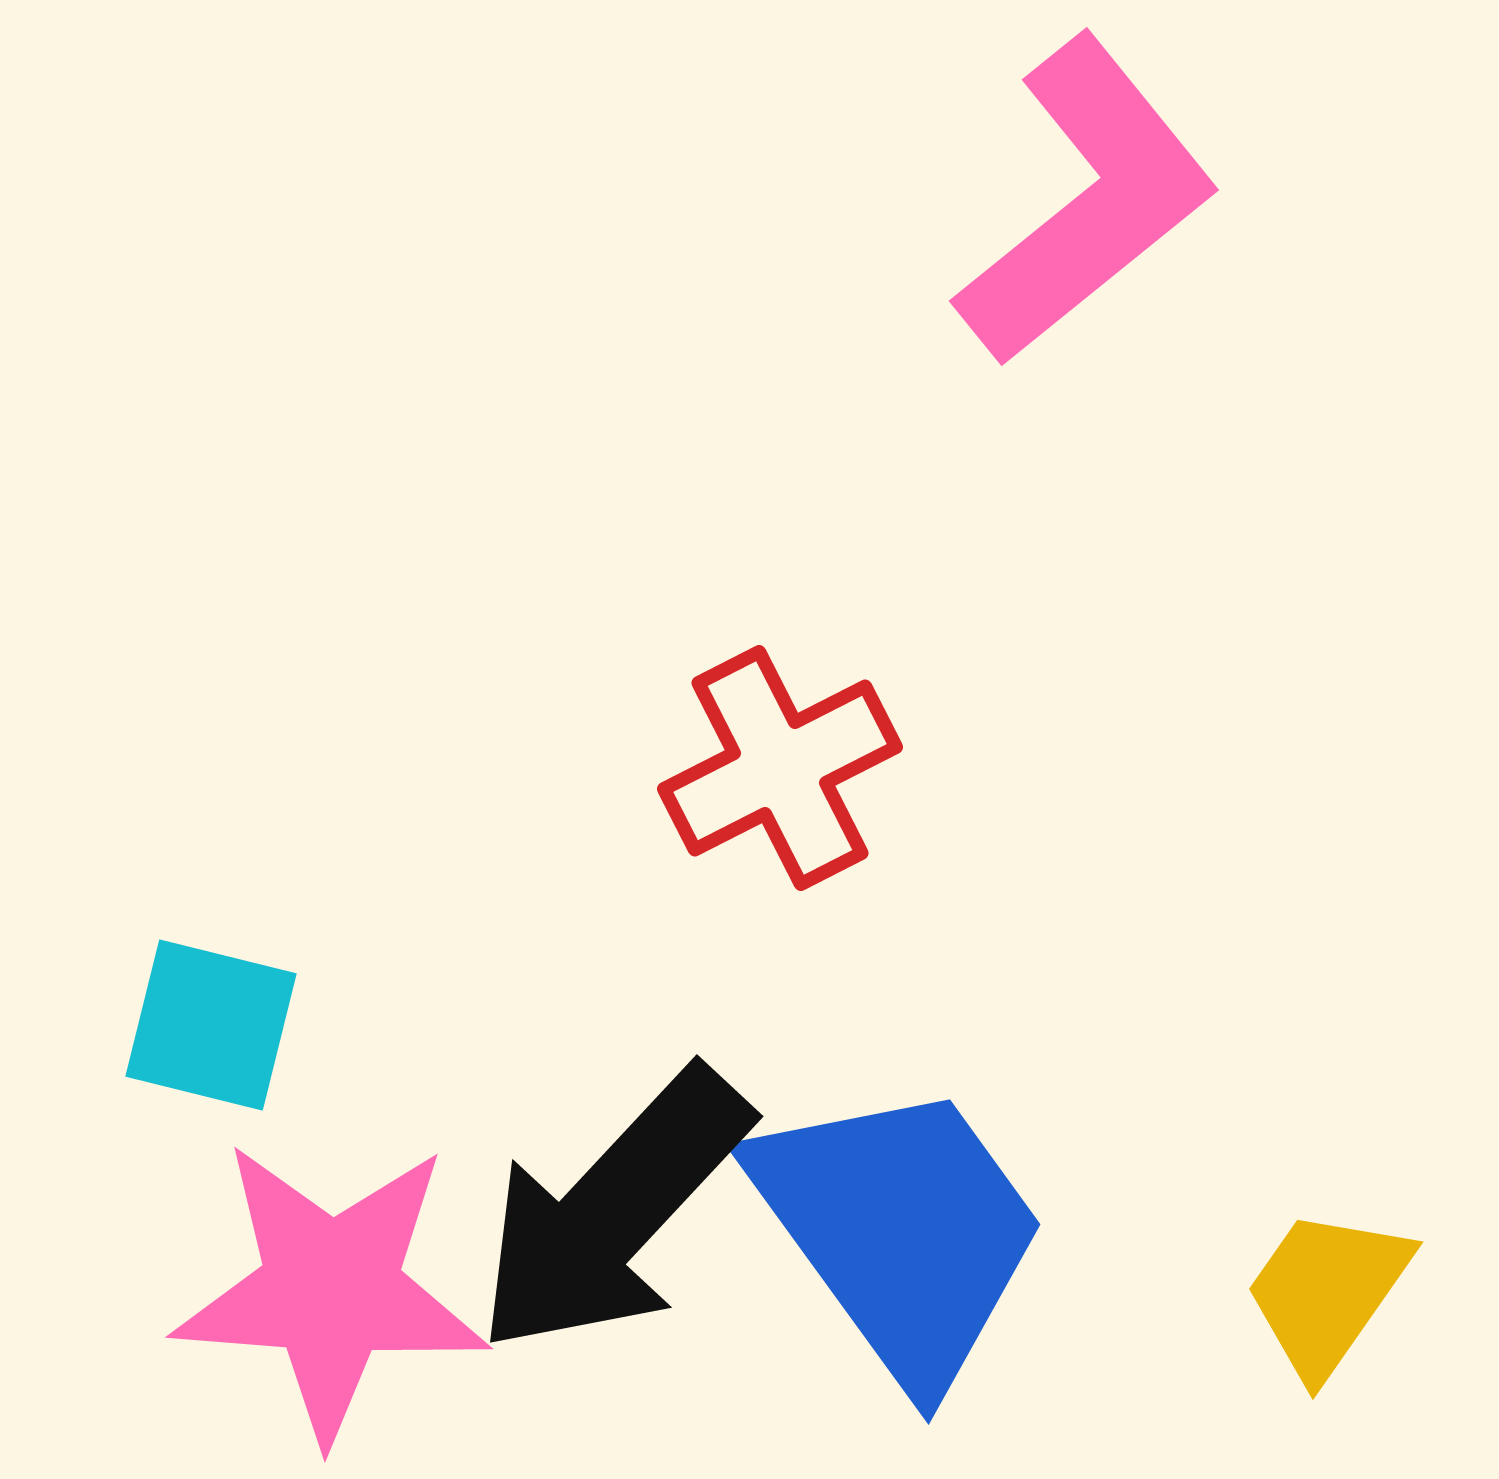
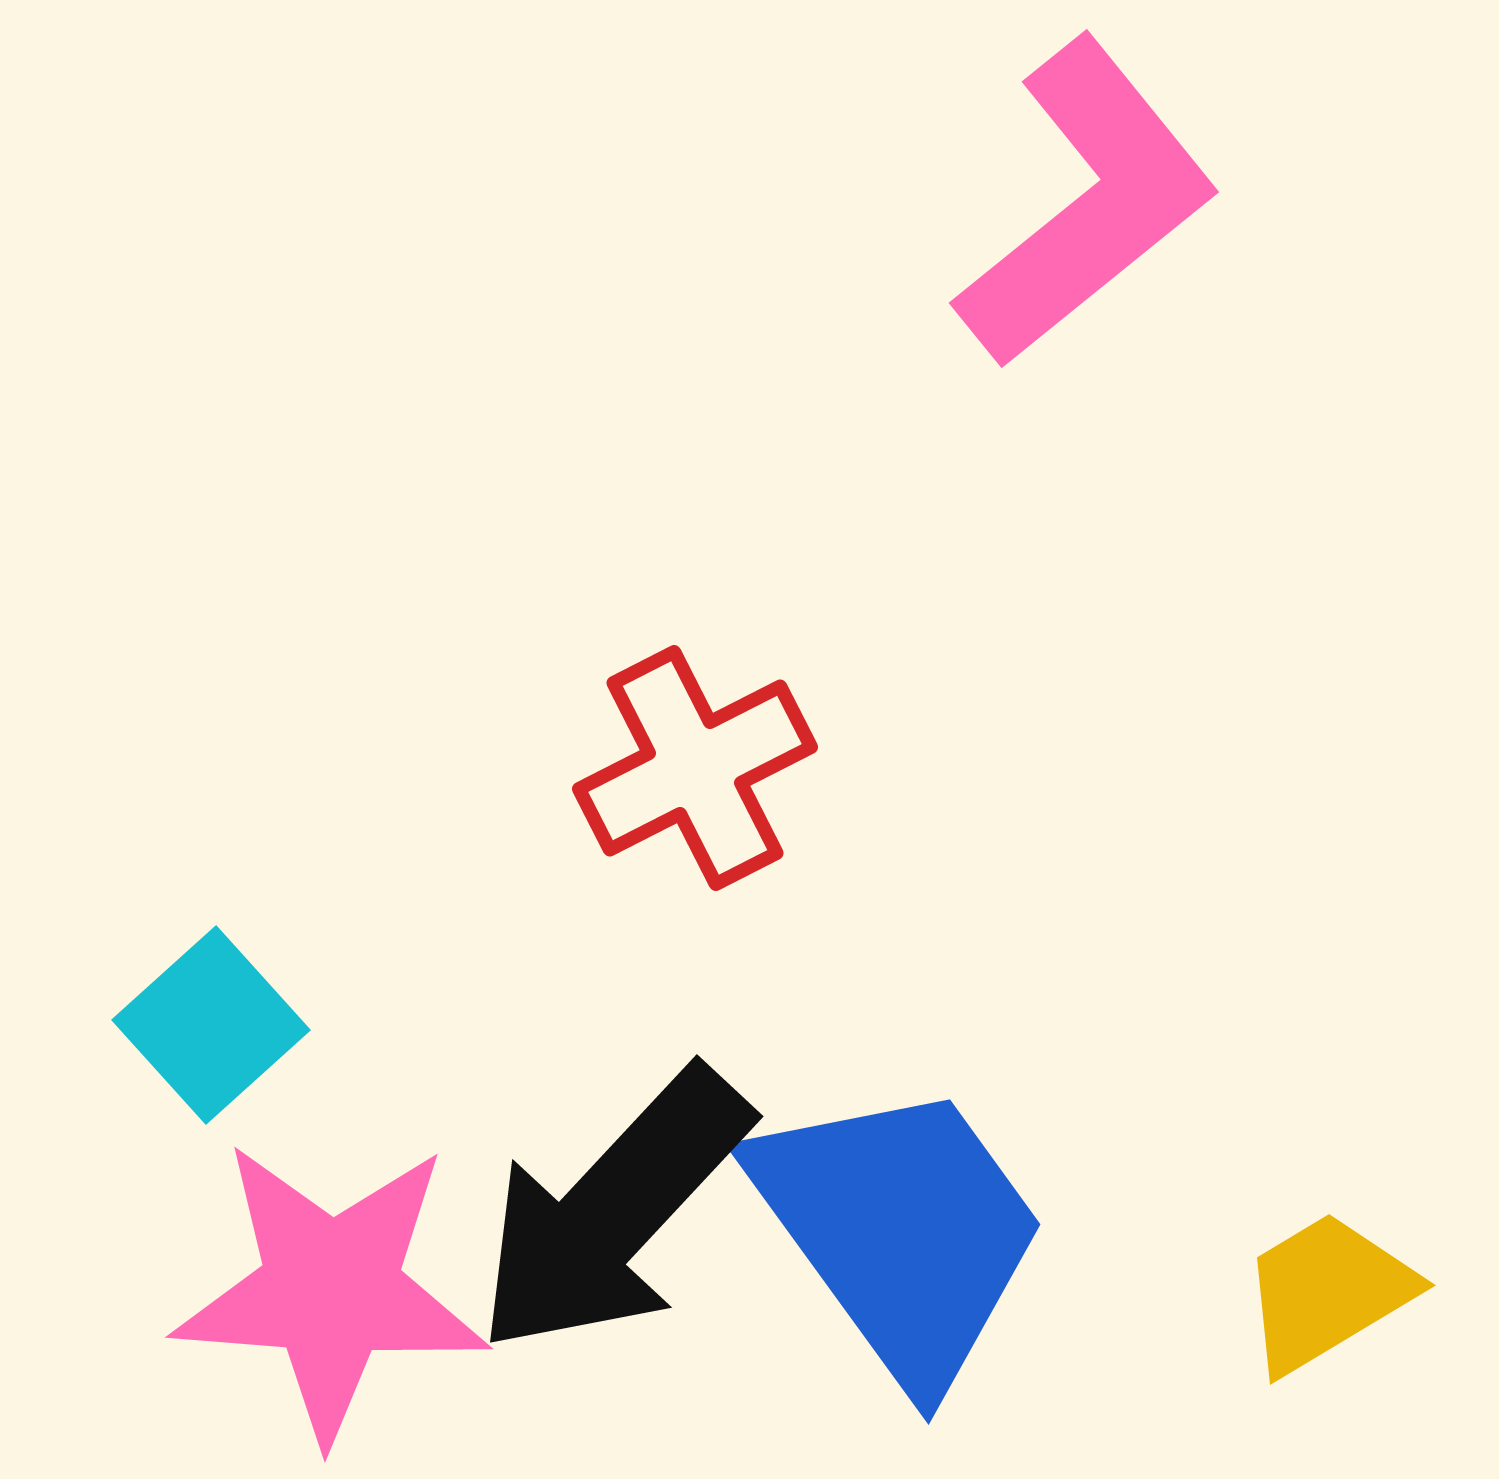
pink L-shape: moved 2 px down
red cross: moved 85 px left
cyan square: rotated 34 degrees clockwise
yellow trapezoid: rotated 24 degrees clockwise
